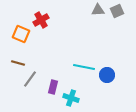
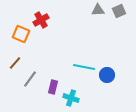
gray square: moved 2 px right
brown line: moved 3 px left; rotated 64 degrees counterclockwise
